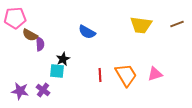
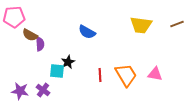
pink pentagon: moved 1 px left, 1 px up
black star: moved 5 px right, 3 px down
pink triangle: rotated 28 degrees clockwise
